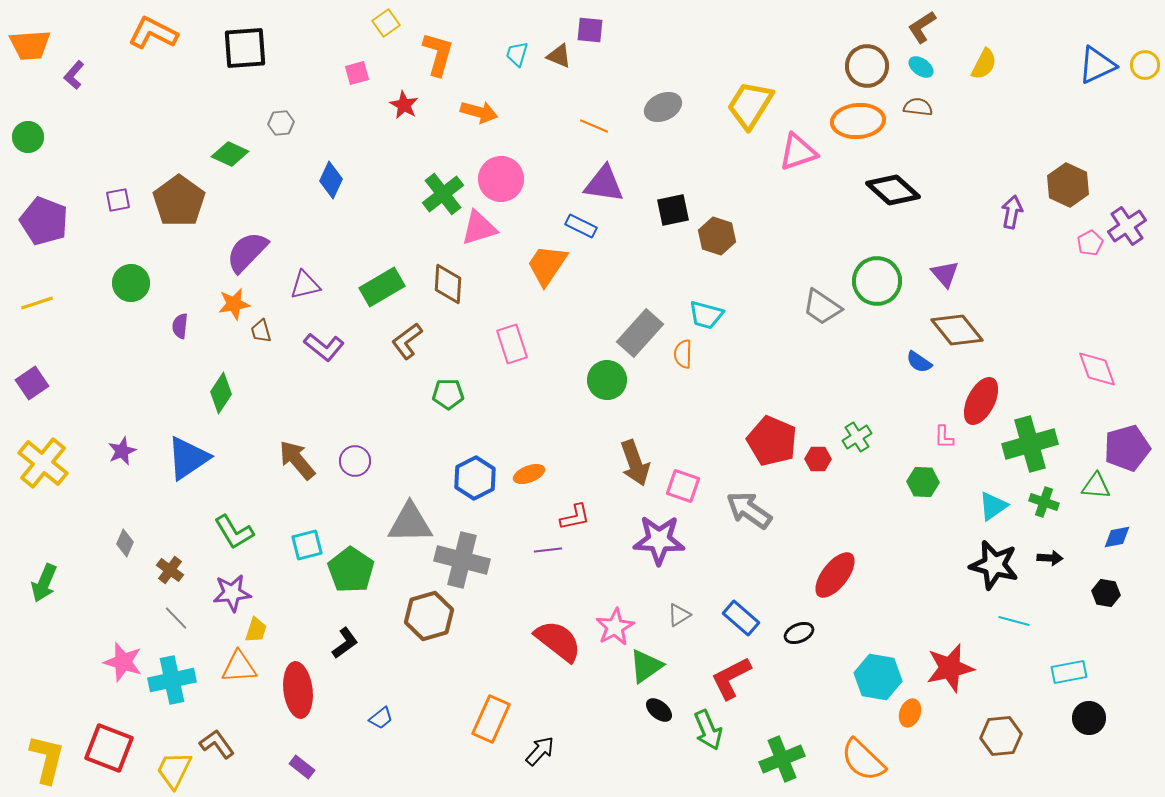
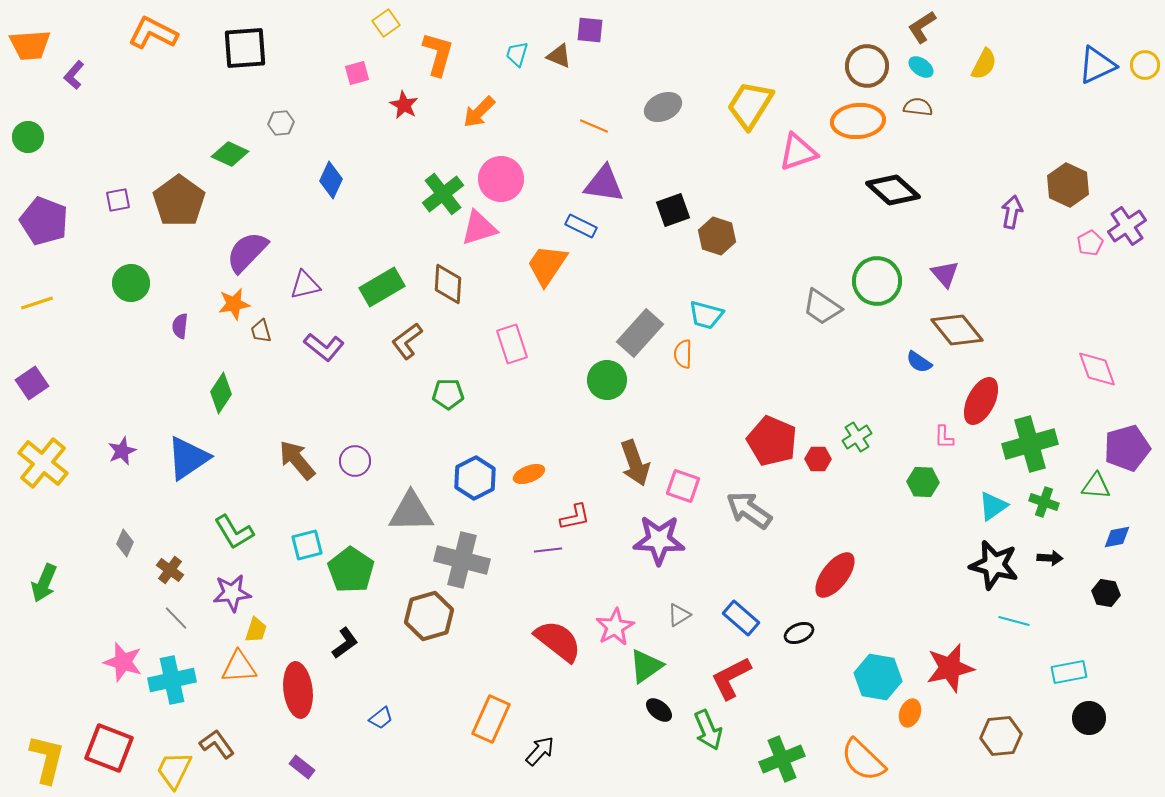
orange arrow at (479, 112): rotated 120 degrees clockwise
black square at (673, 210): rotated 8 degrees counterclockwise
gray triangle at (410, 523): moved 1 px right, 11 px up
